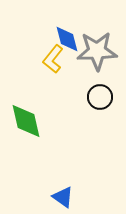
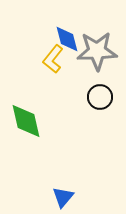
blue triangle: rotated 35 degrees clockwise
